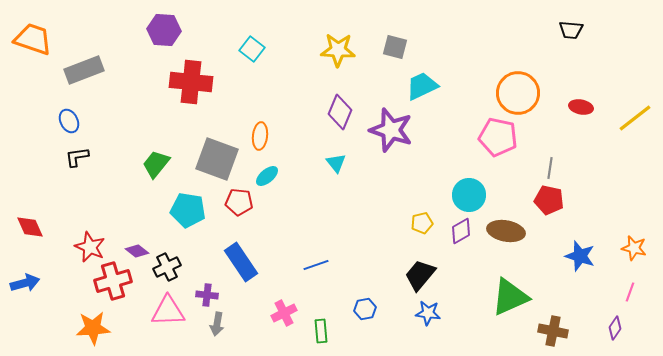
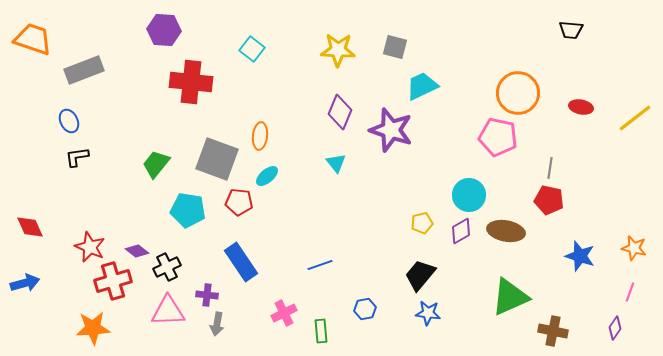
blue line at (316, 265): moved 4 px right
